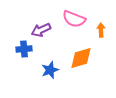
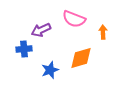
orange arrow: moved 2 px right, 2 px down
